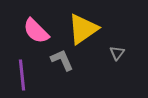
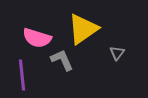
pink semicircle: moved 1 px right, 7 px down; rotated 28 degrees counterclockwise
